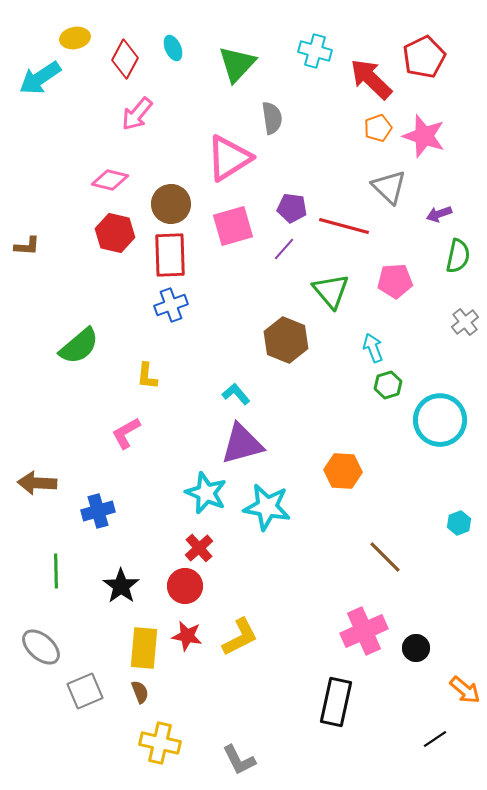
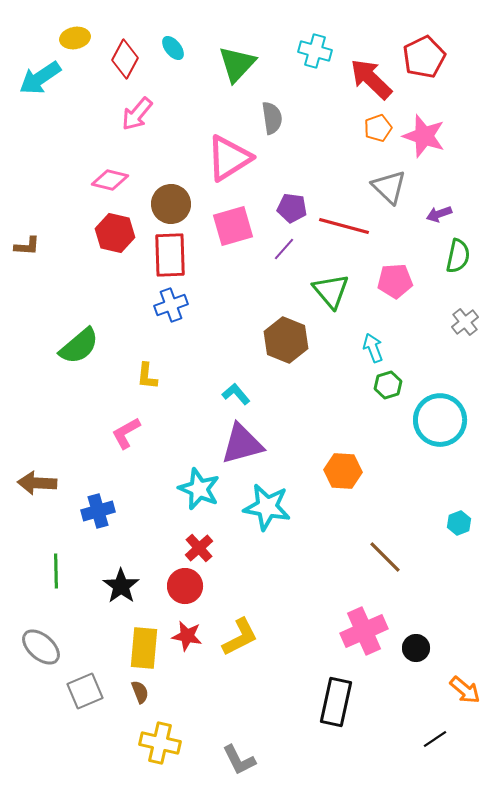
cyan ellipse at (173, 48): rotated 15 degrees counterclockwise
cyan star at (206, 493): moved 7 px left, 4 px up
